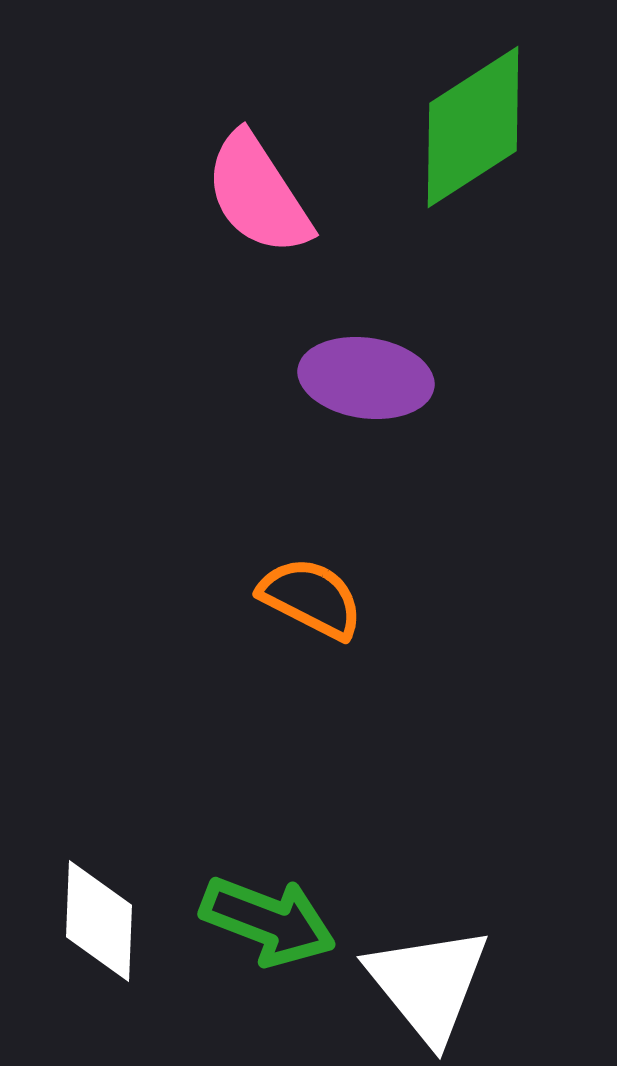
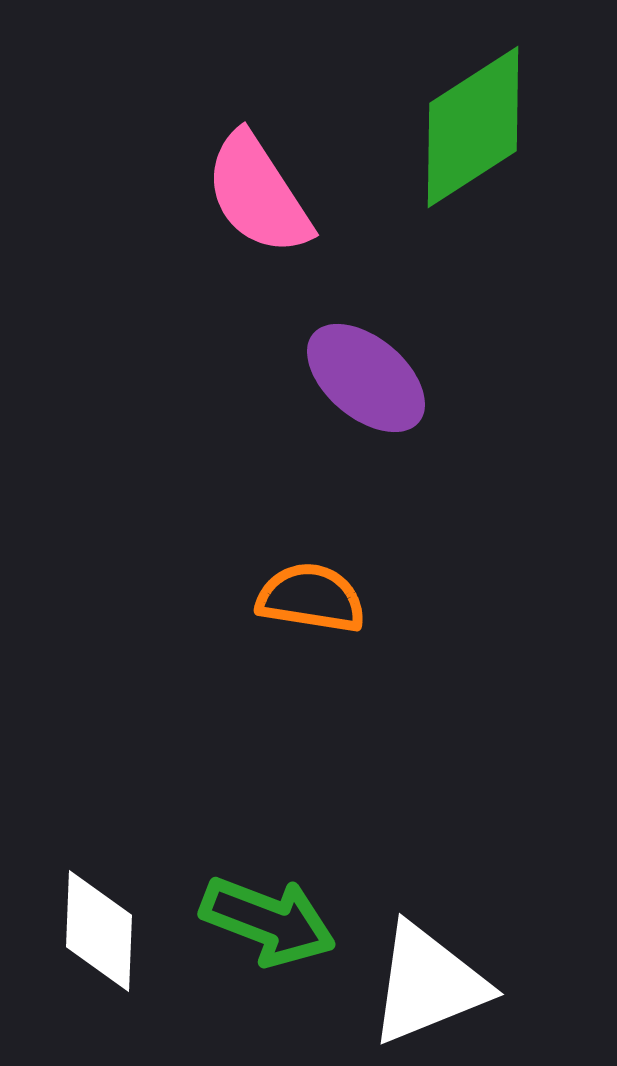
purple ellipse: rotated 32 degrees clockwise
orange semicircle: rotated 18 degrees counterclockwise
white diamond: moved 10 px down
white triangle: rotated 47 degrees clockwise
